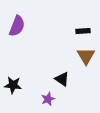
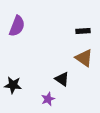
brown triangle: moved 2 px left, 2 px down; rotated 24 degrees counterclockwise
